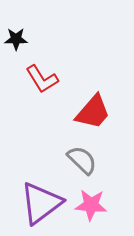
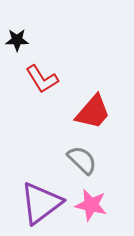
black star: moved 1 px right, 1 px down
pink star: rotated 8 degrees clockwise
